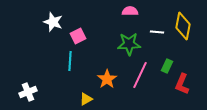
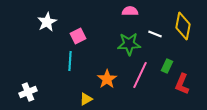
white star: moved 6 px left; rotated 24 degrees clockwise
white line: moved 2 px left, 2 px down; rotated 16 degrees clockwise
